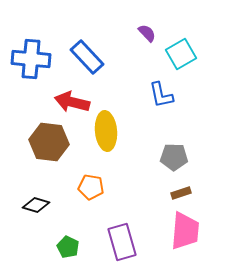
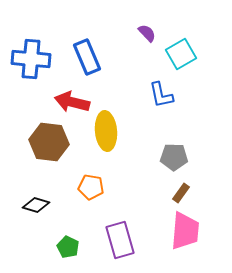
blue rectangle: rotated 20 degrees clockwise
brown rectangle: rotated 36 degrees counterclockwise
purple rectangle: moved 2 px left, 2 px up
